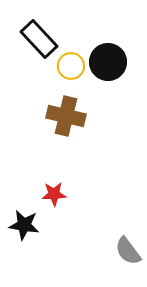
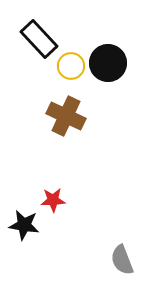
black circle: moved 1 px down
brown cross: rotated 12 degrees clockwise
red star: moved 1 px left, 6 px down
gray semicircle: moved 6 px left, 9 px down; rotated 16 degrees clockwise
